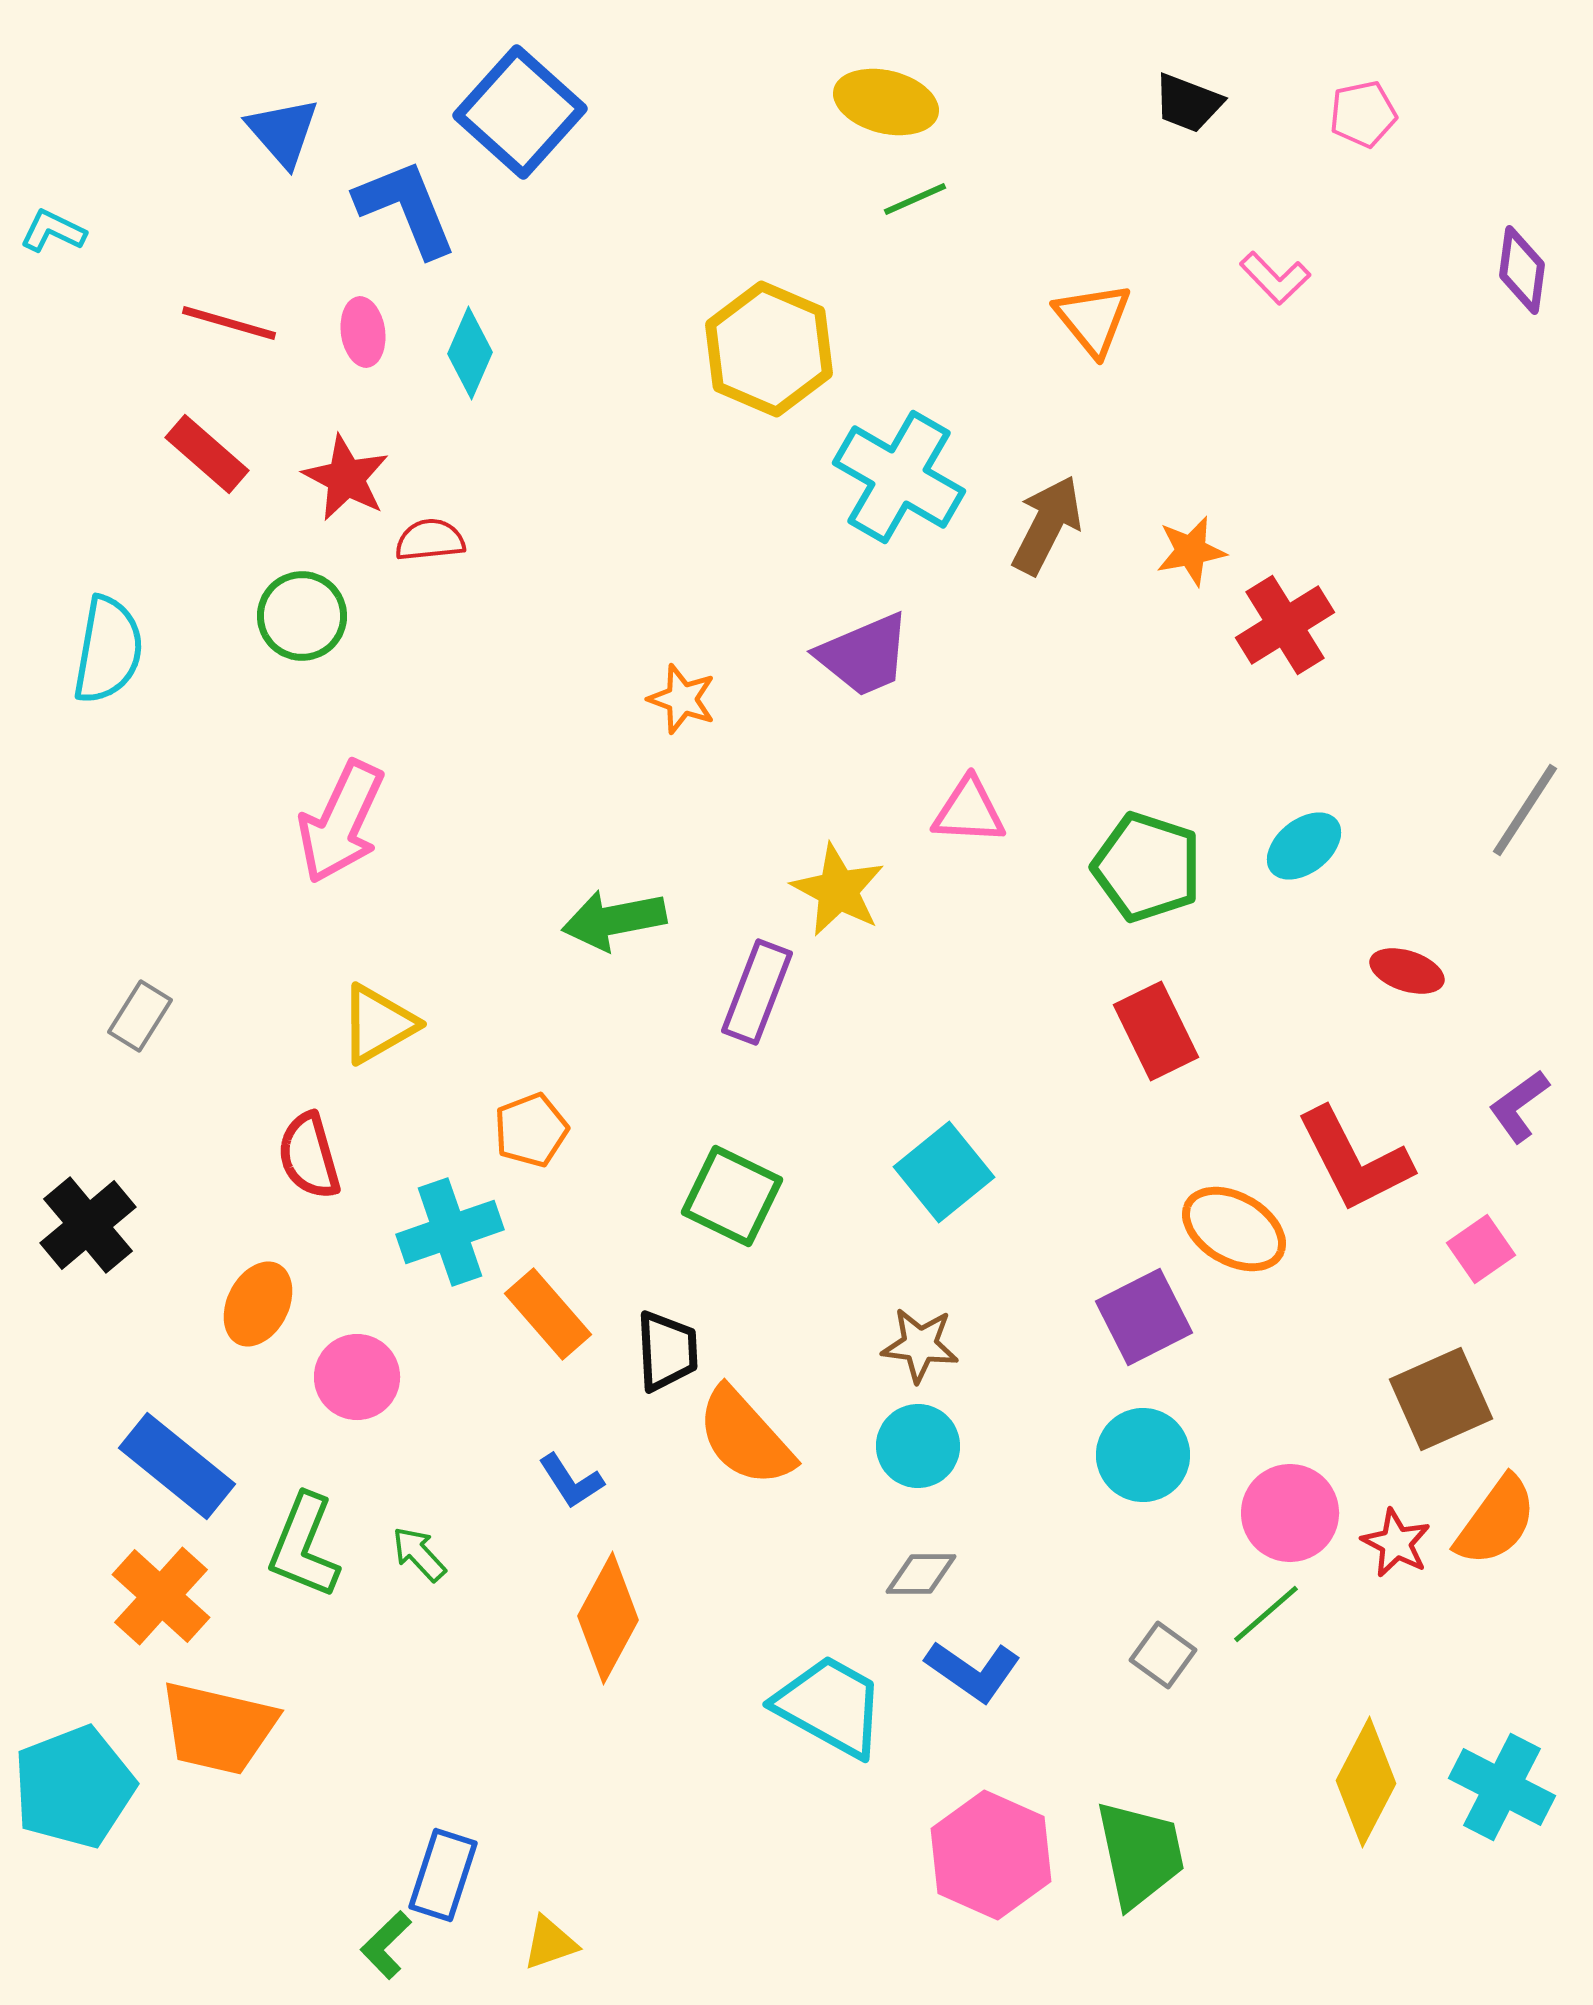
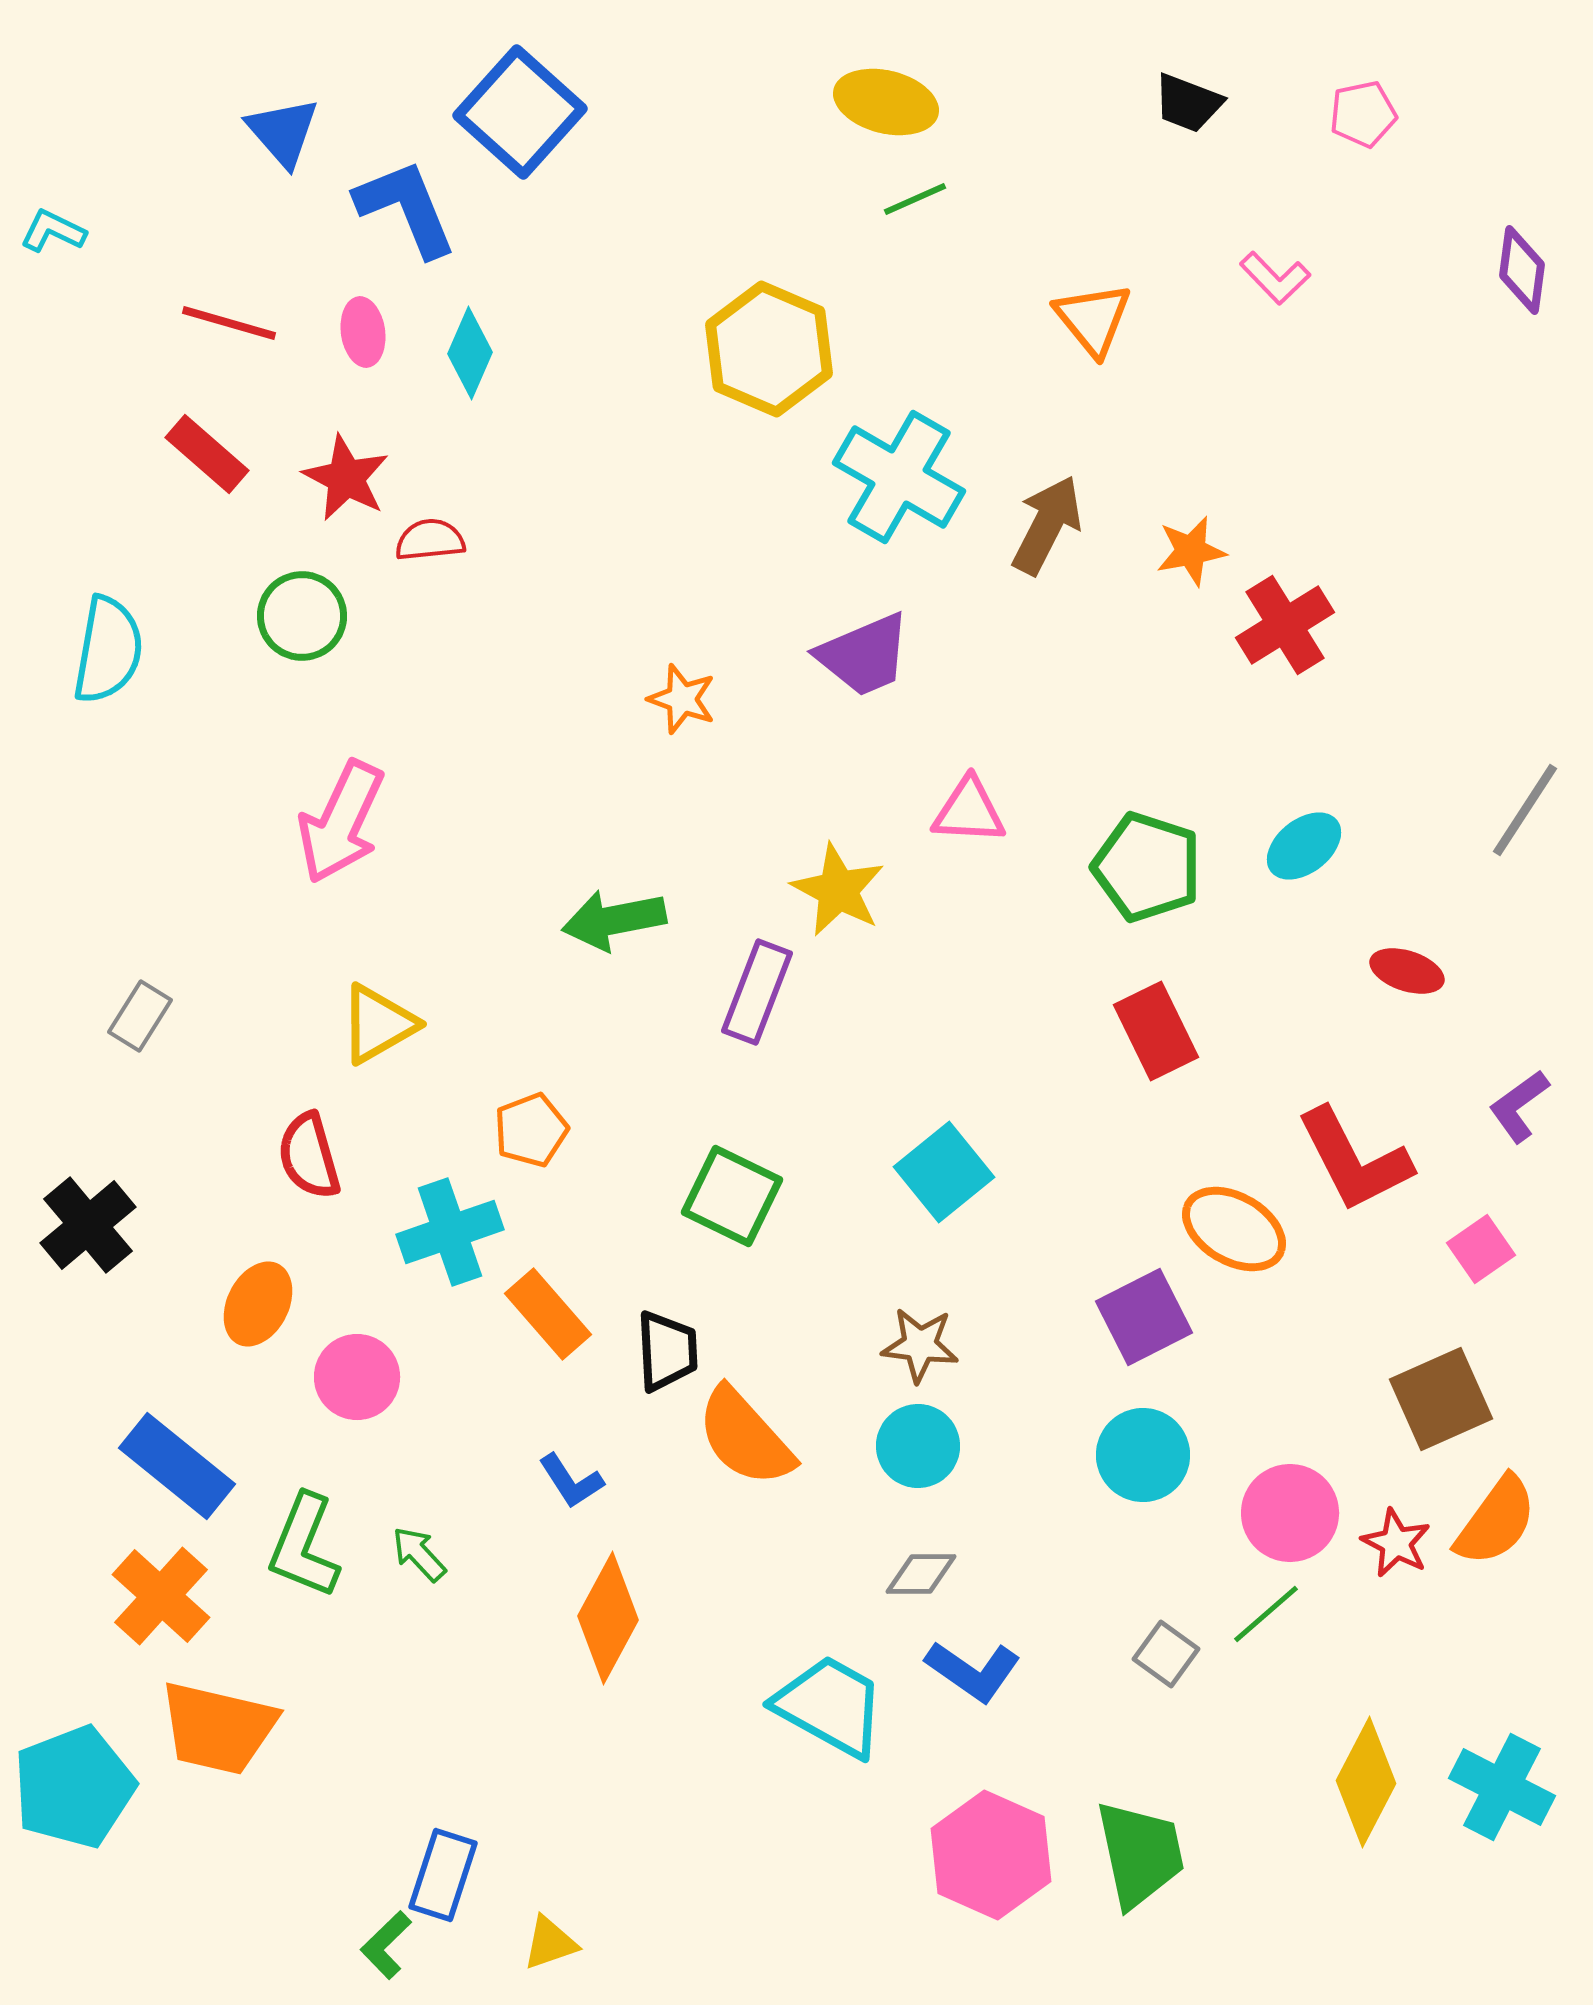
gray square at (1163, 1655): moved 3 px right, 1 px up
